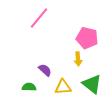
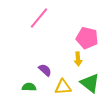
green triangle: moved 2 px left, 1 px up
